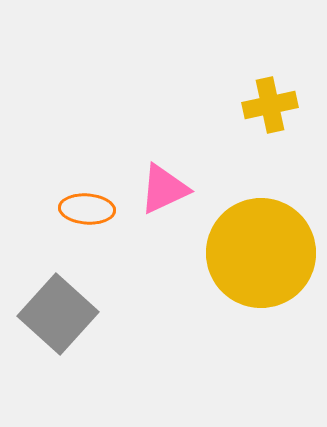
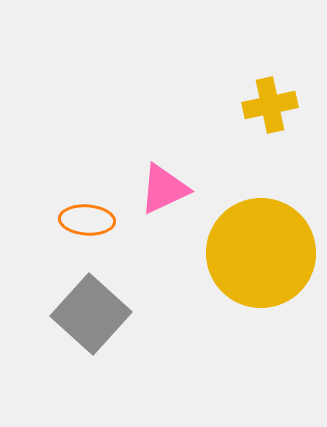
orange ellipse: moved 11 px down
gray square: moved 33 px right
